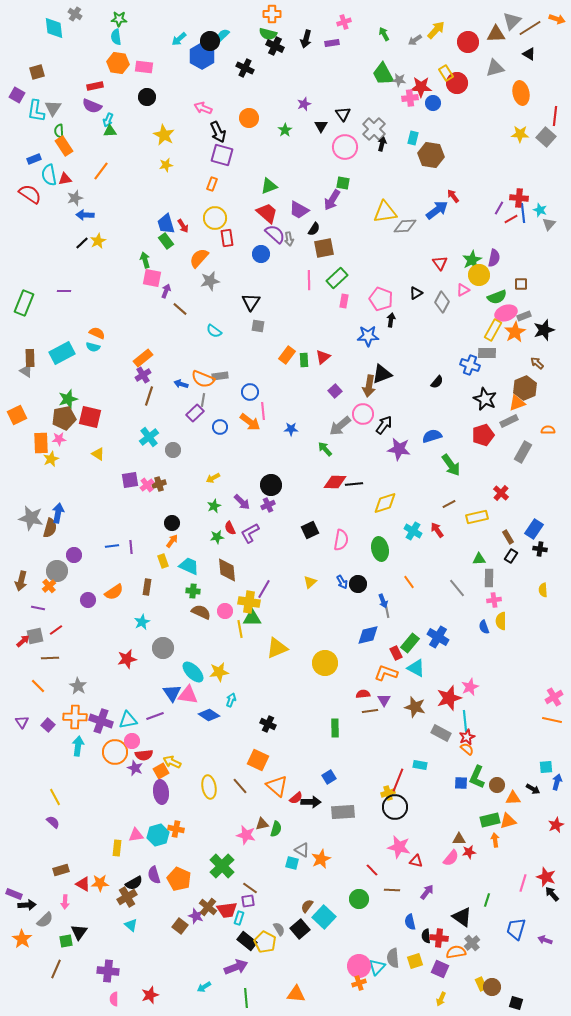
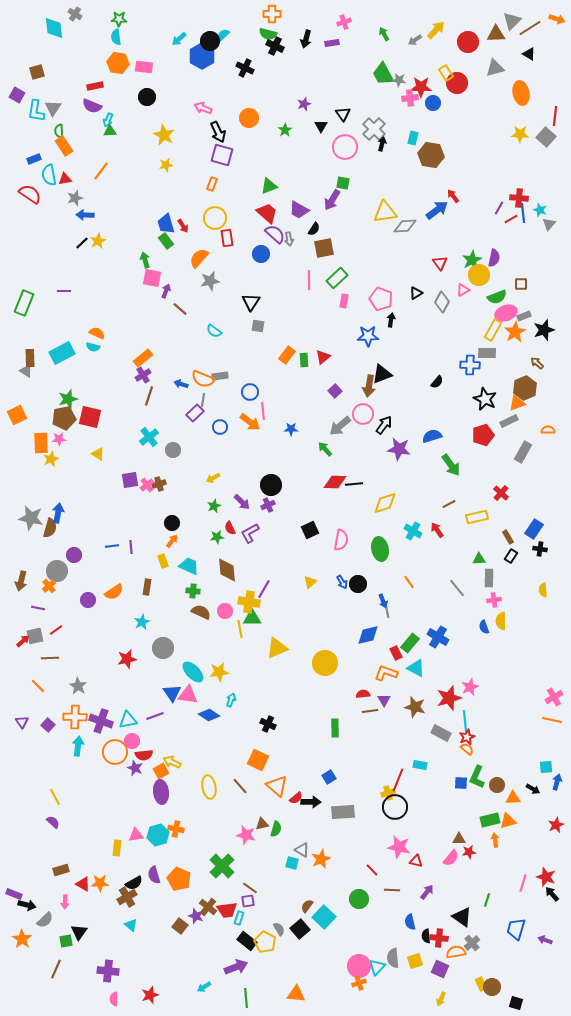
blue cross at (470, 365): rotated 18 degrees counterclockwise
black arrow at (27, 905): rotated 18 degrees clockwise
